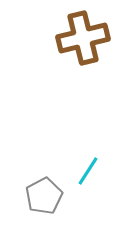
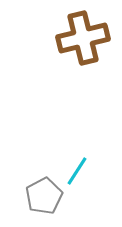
cyan line: moved 11 px left
